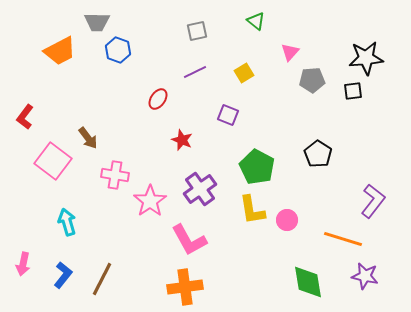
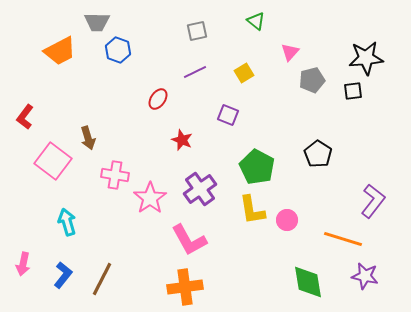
gray pentagon: rotated 10 degrees counterclockwise
brown arrow: rotated 20 degrees clockwise
pink star: moved 3 px up
